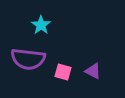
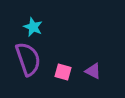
cyan star: moved 8 px left, 2 px down; rotated 12 degrees counterclockwise
purple semicircle: rotated 116 degrees counterclockwise
